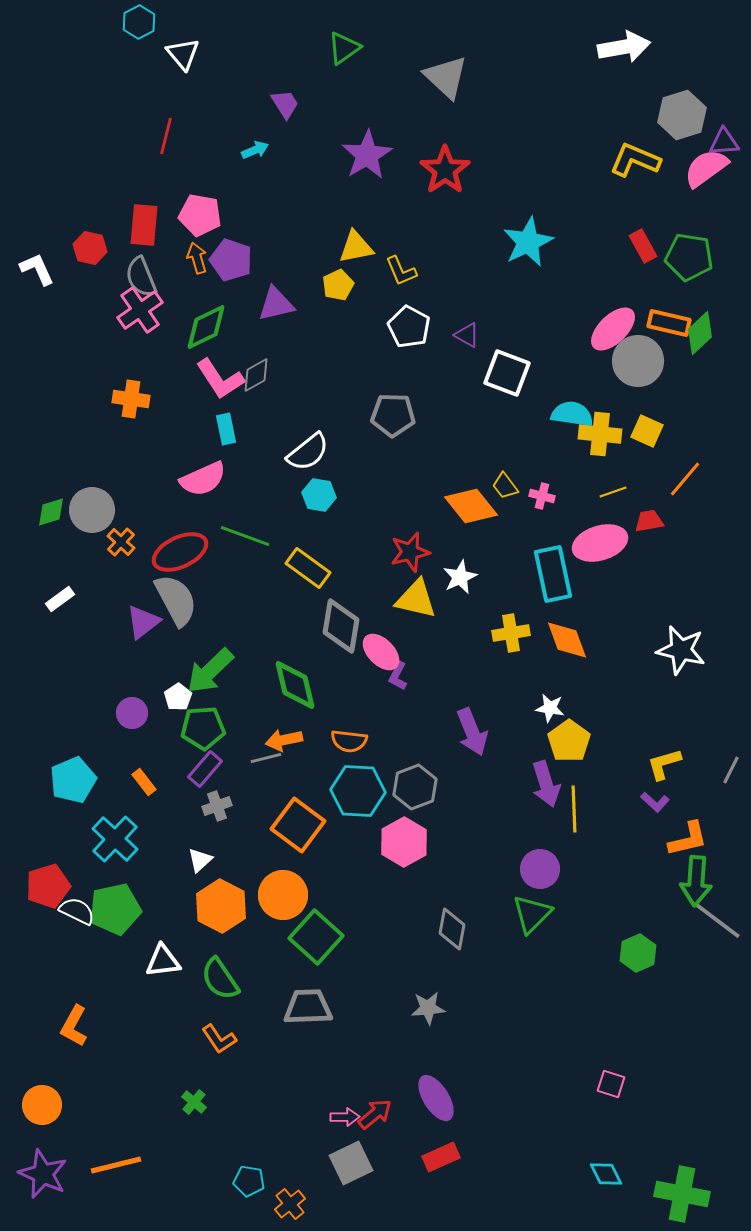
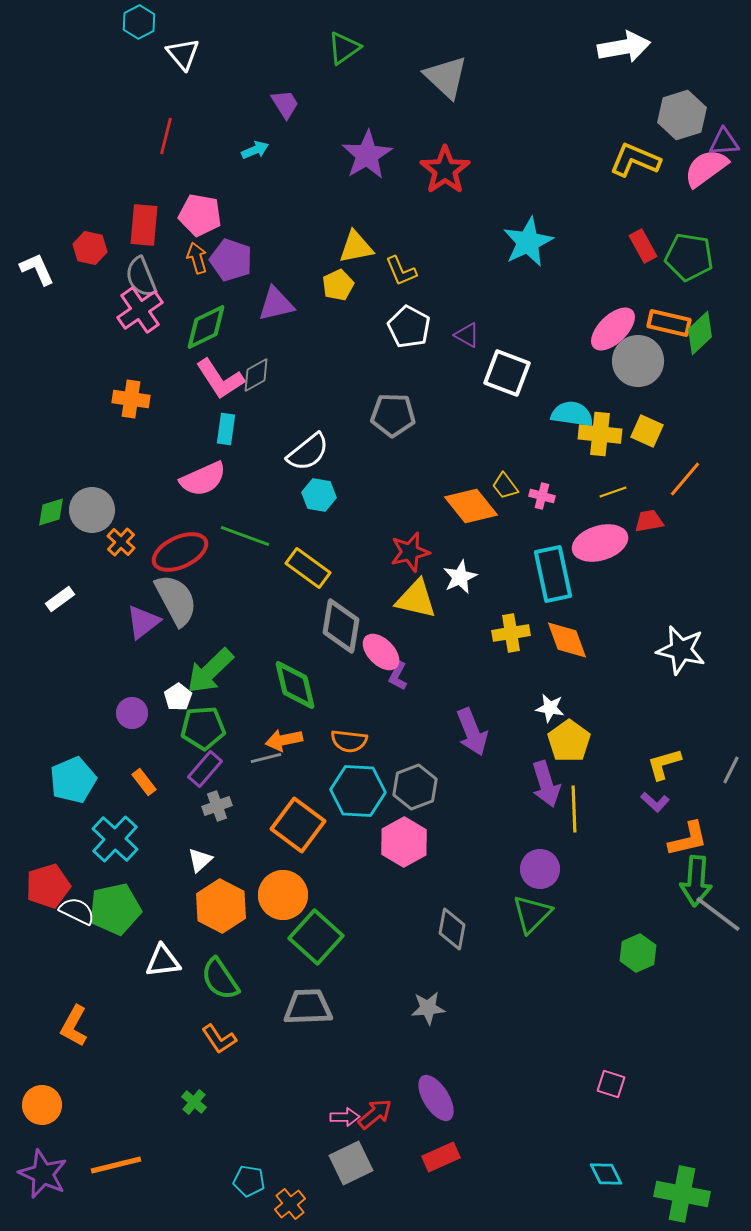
cyan rectangle at (226, 429): rotated 20 degrees clockwise
gray line at (718, 921): moved 7 px up
